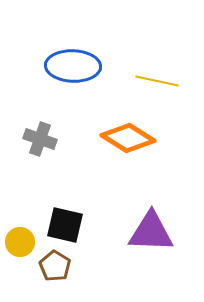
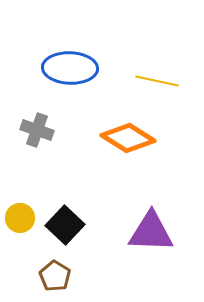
blue ellipse: moved 3 px left, 2 px down
gray cross: moved 3 px left, 9 px up
black square: rotated 30 degrees clockwise
yellow circle: moved 24 px up
brown pentagon: moved 10 px down
